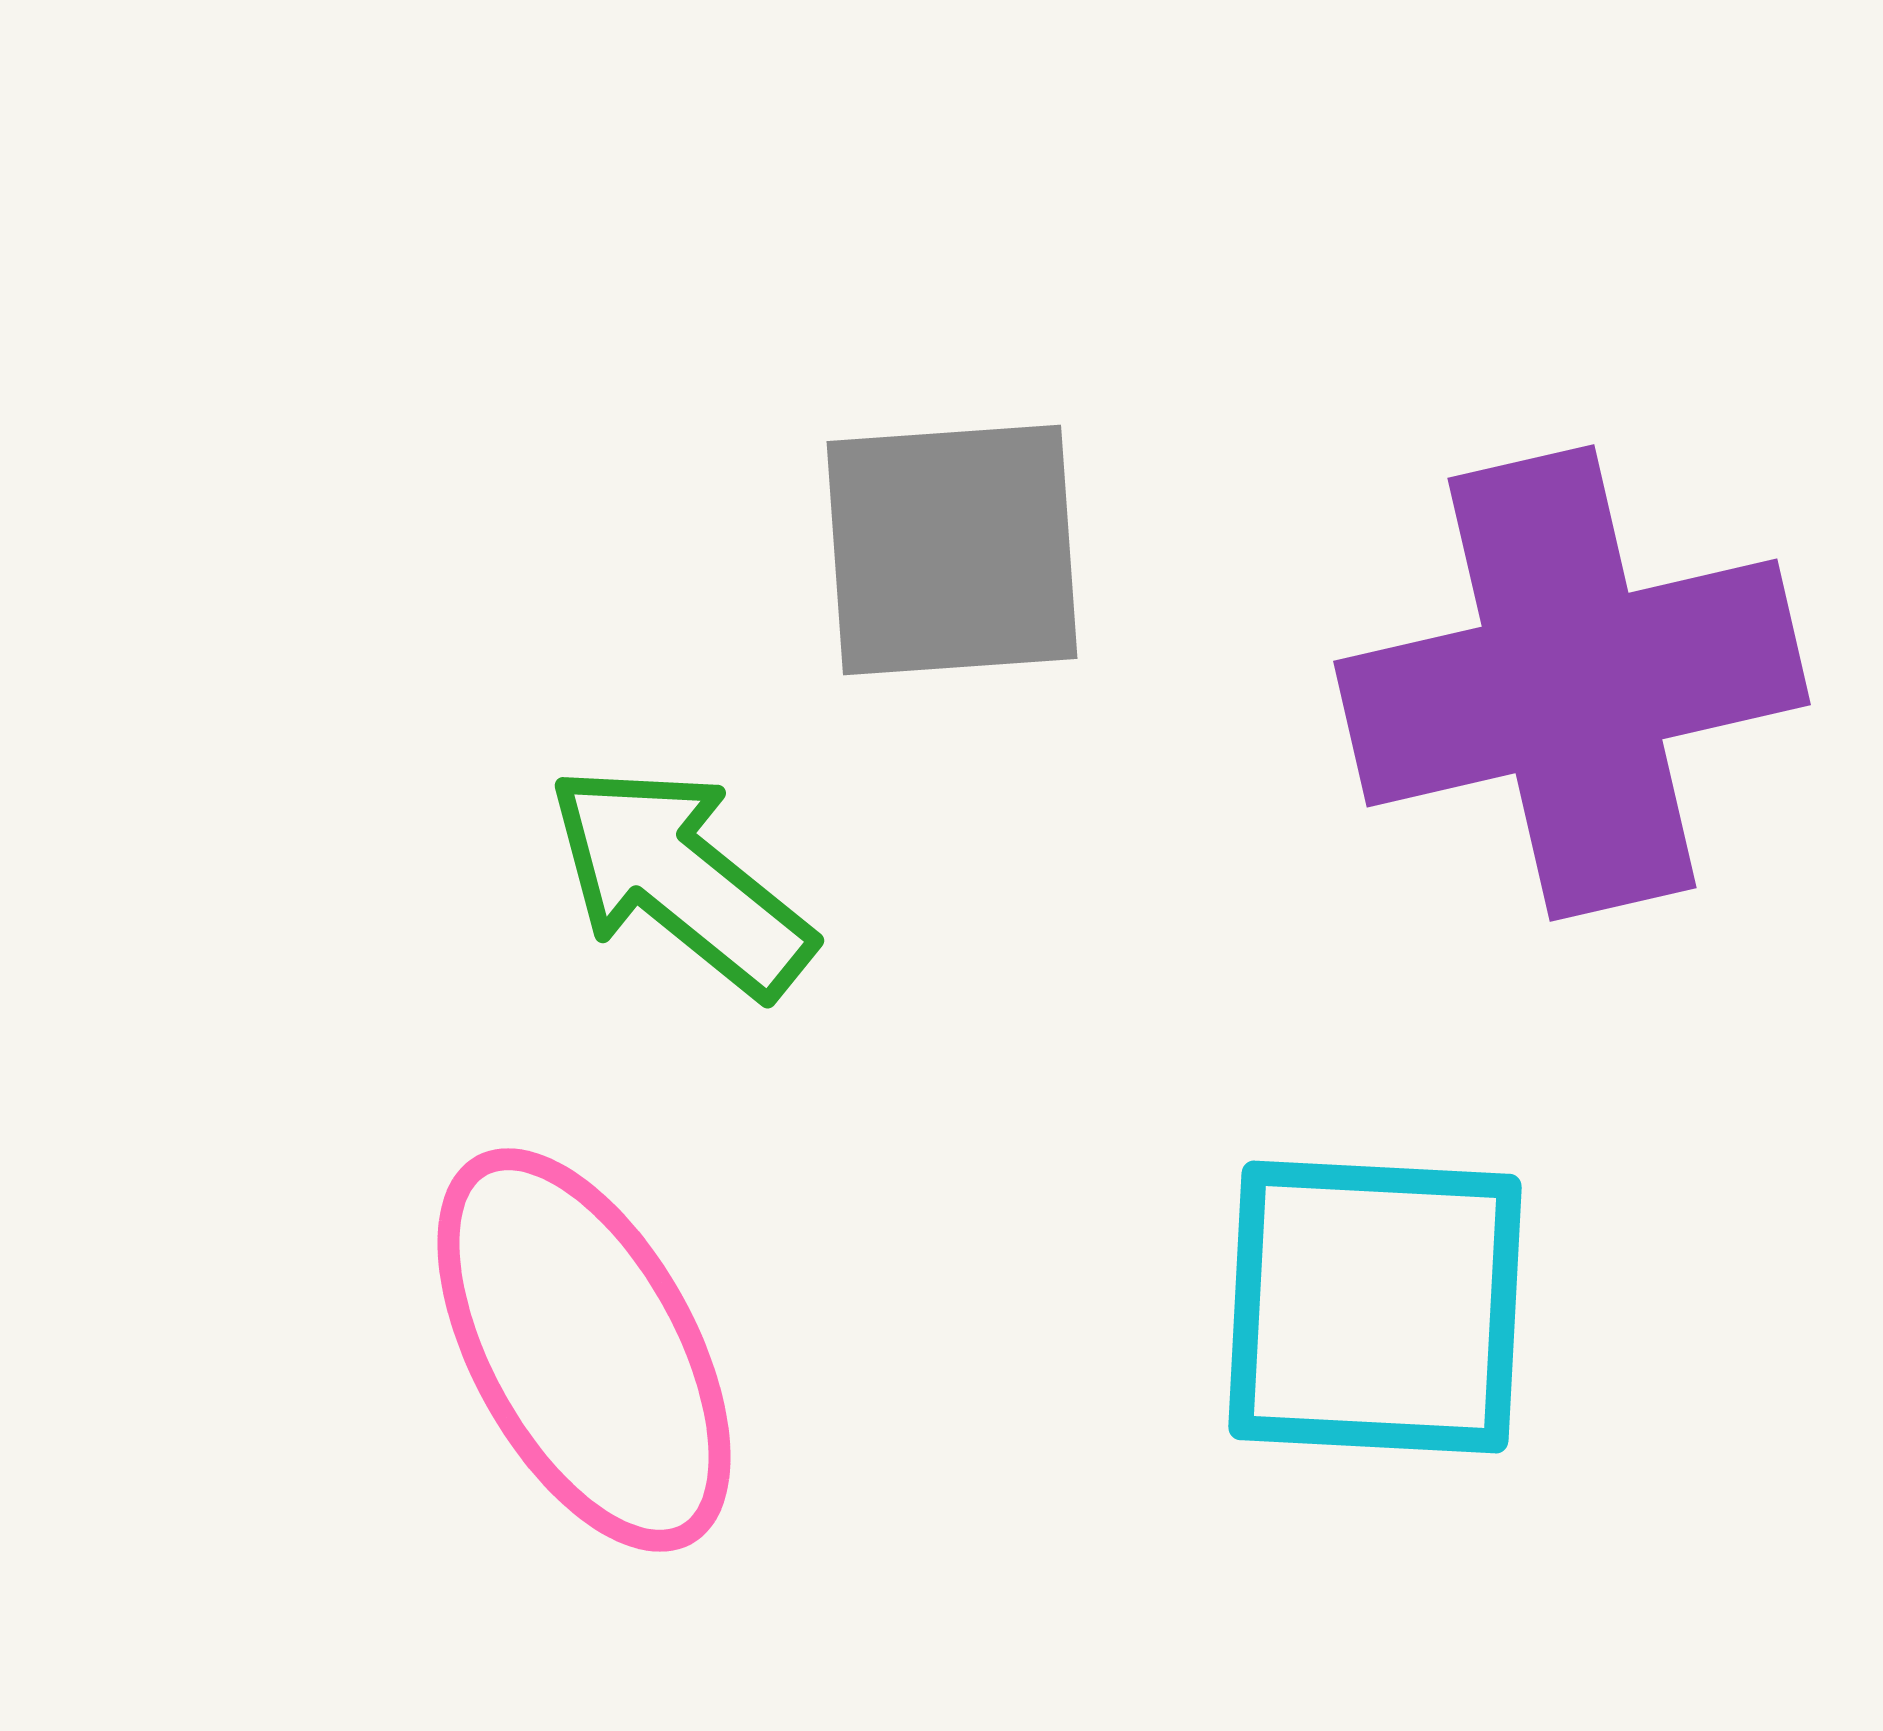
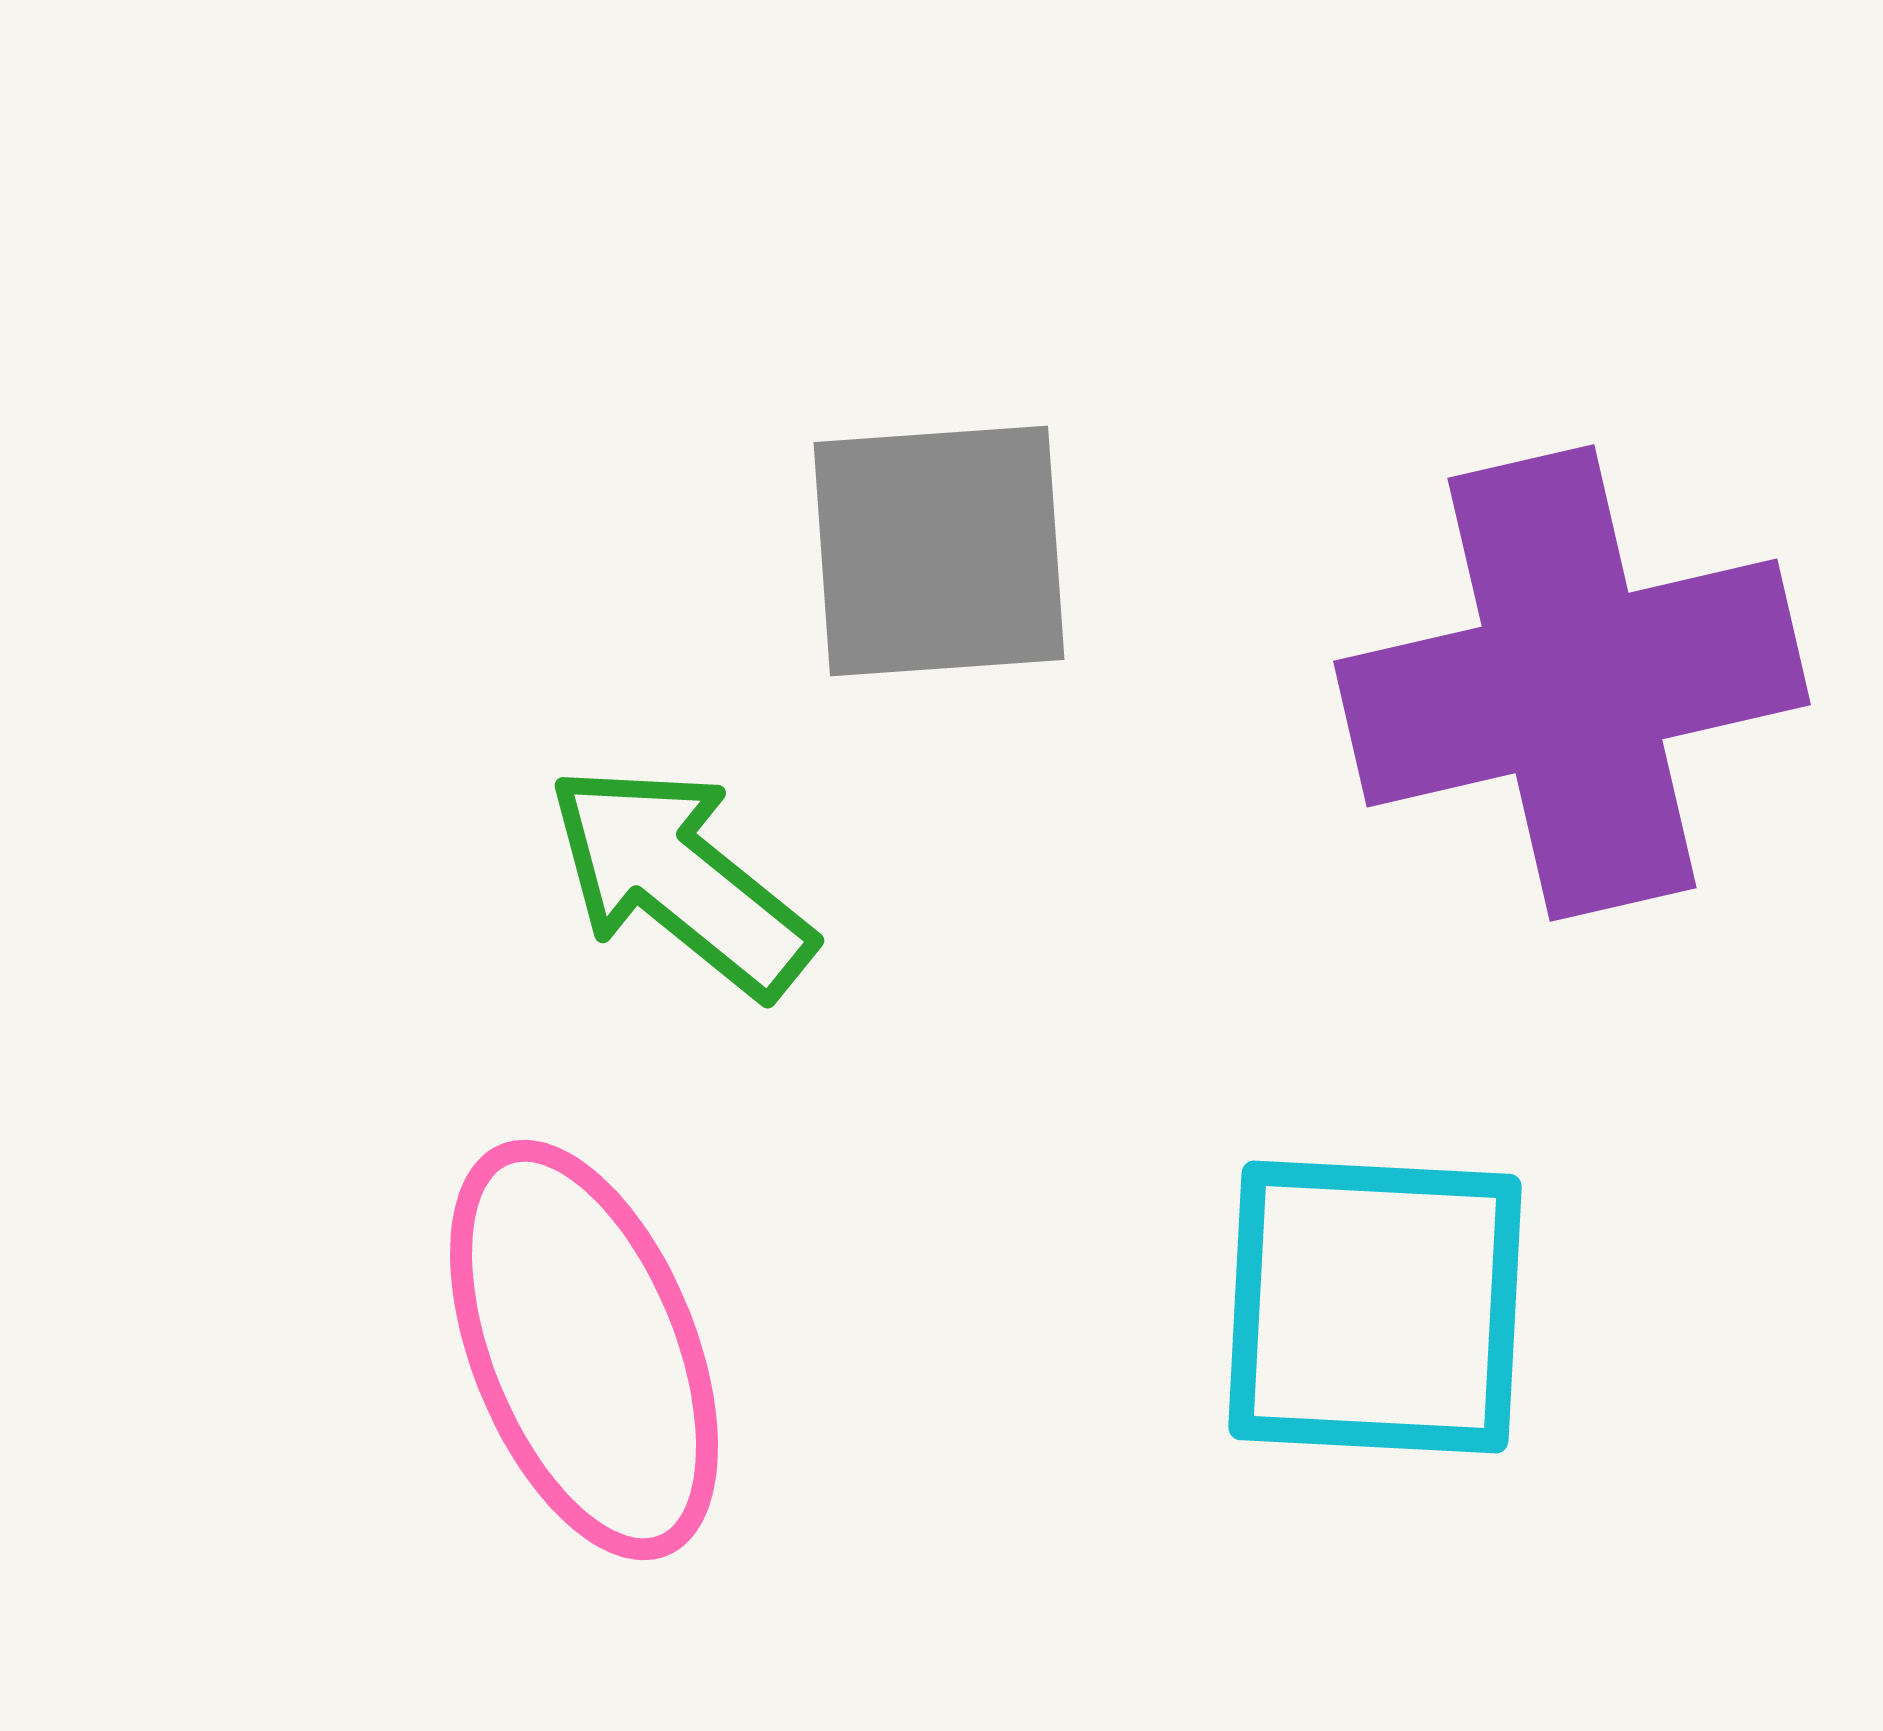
gray square: moved 13 px left, 1 px down
pink ellipse: rotated 7 degrees clockwise
